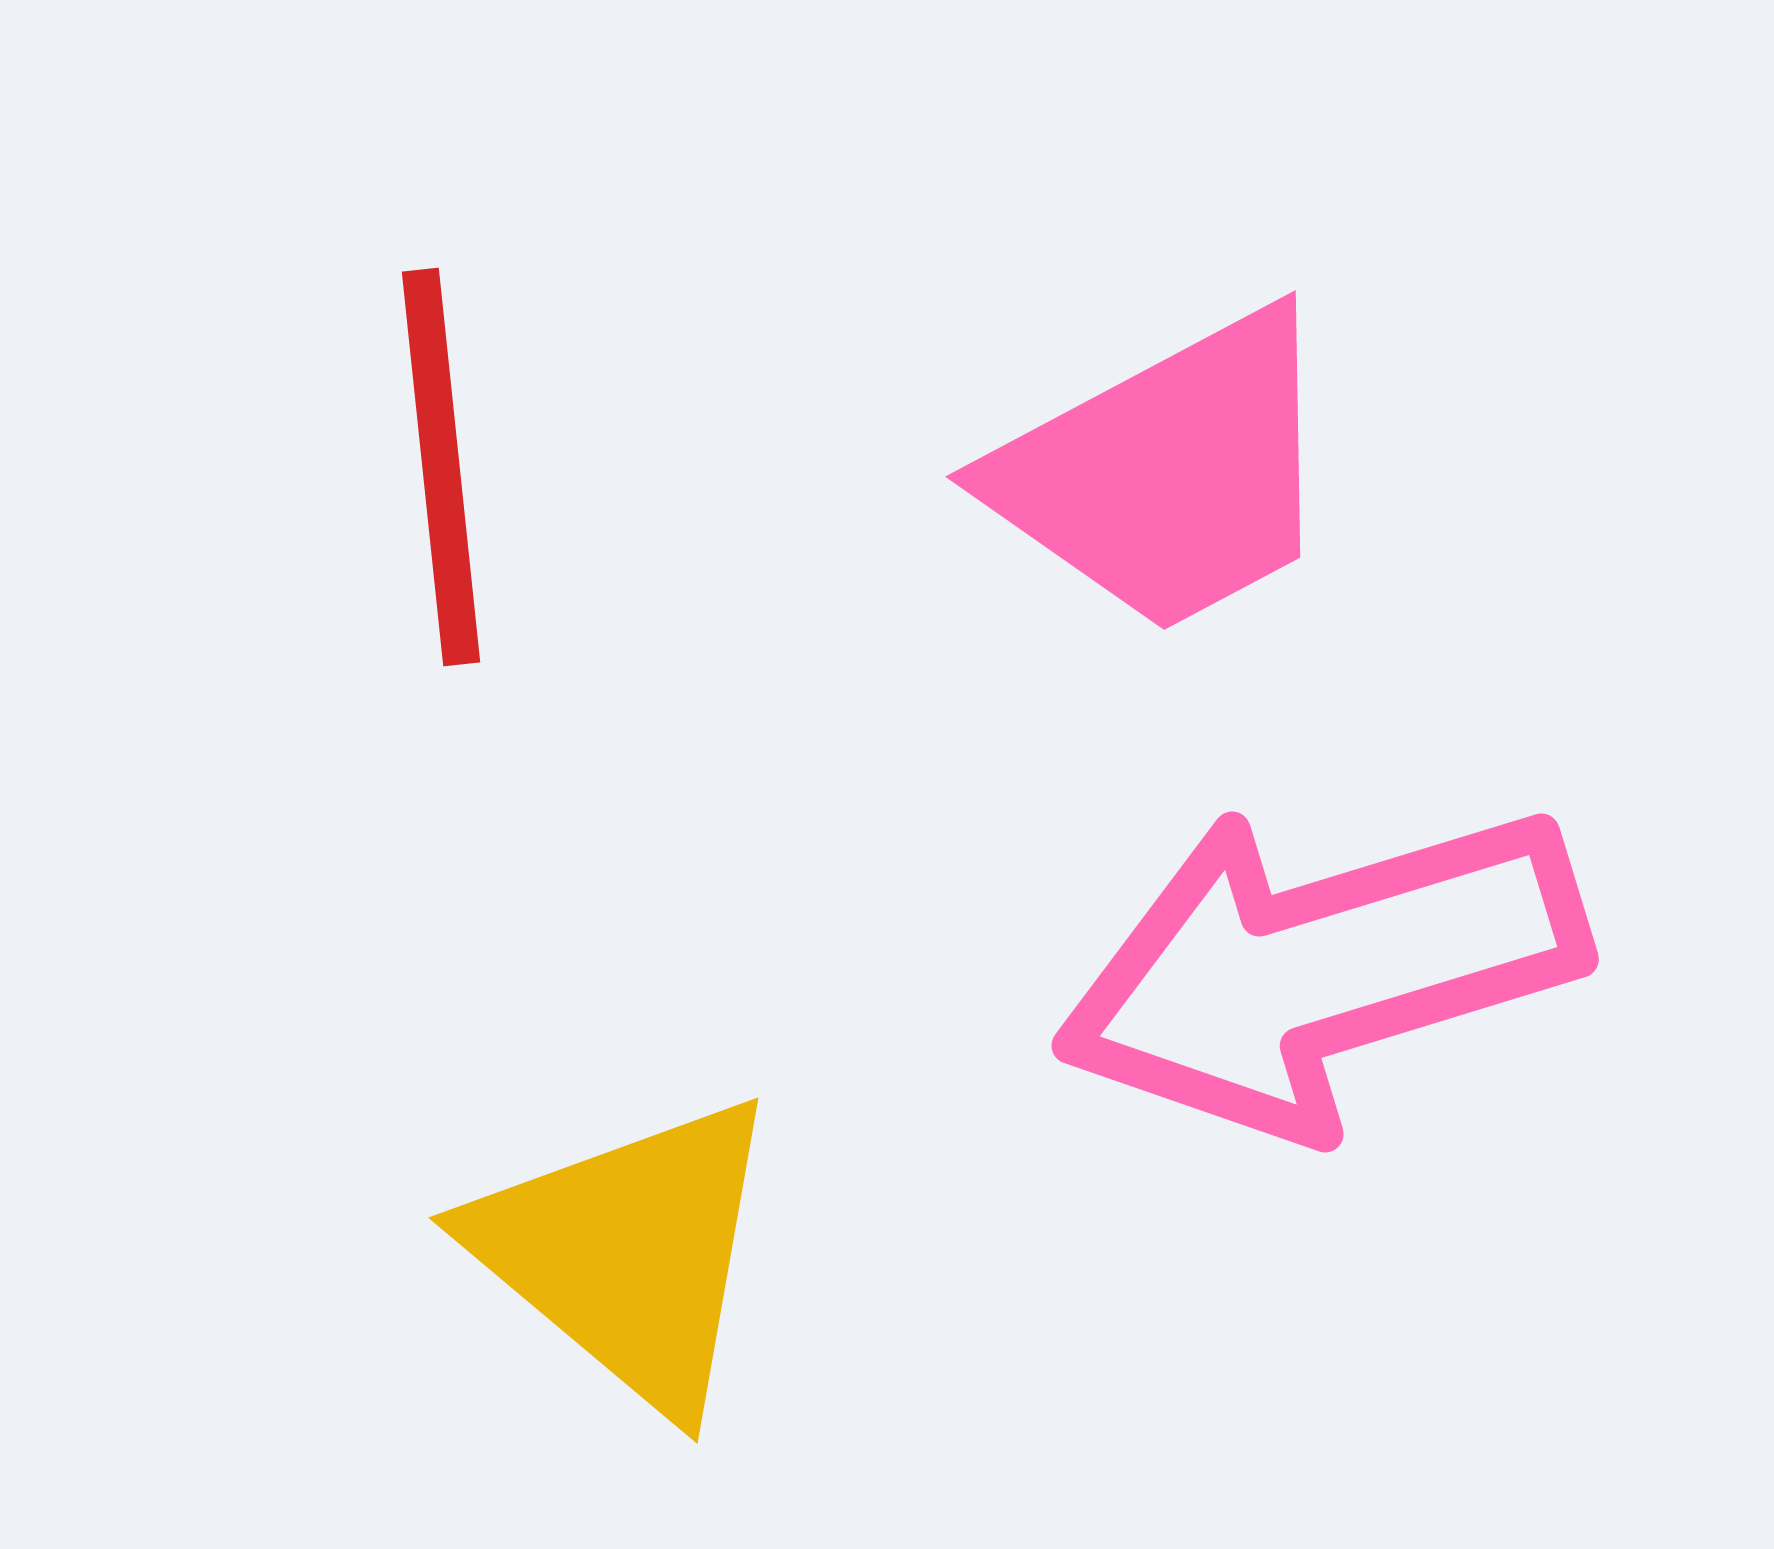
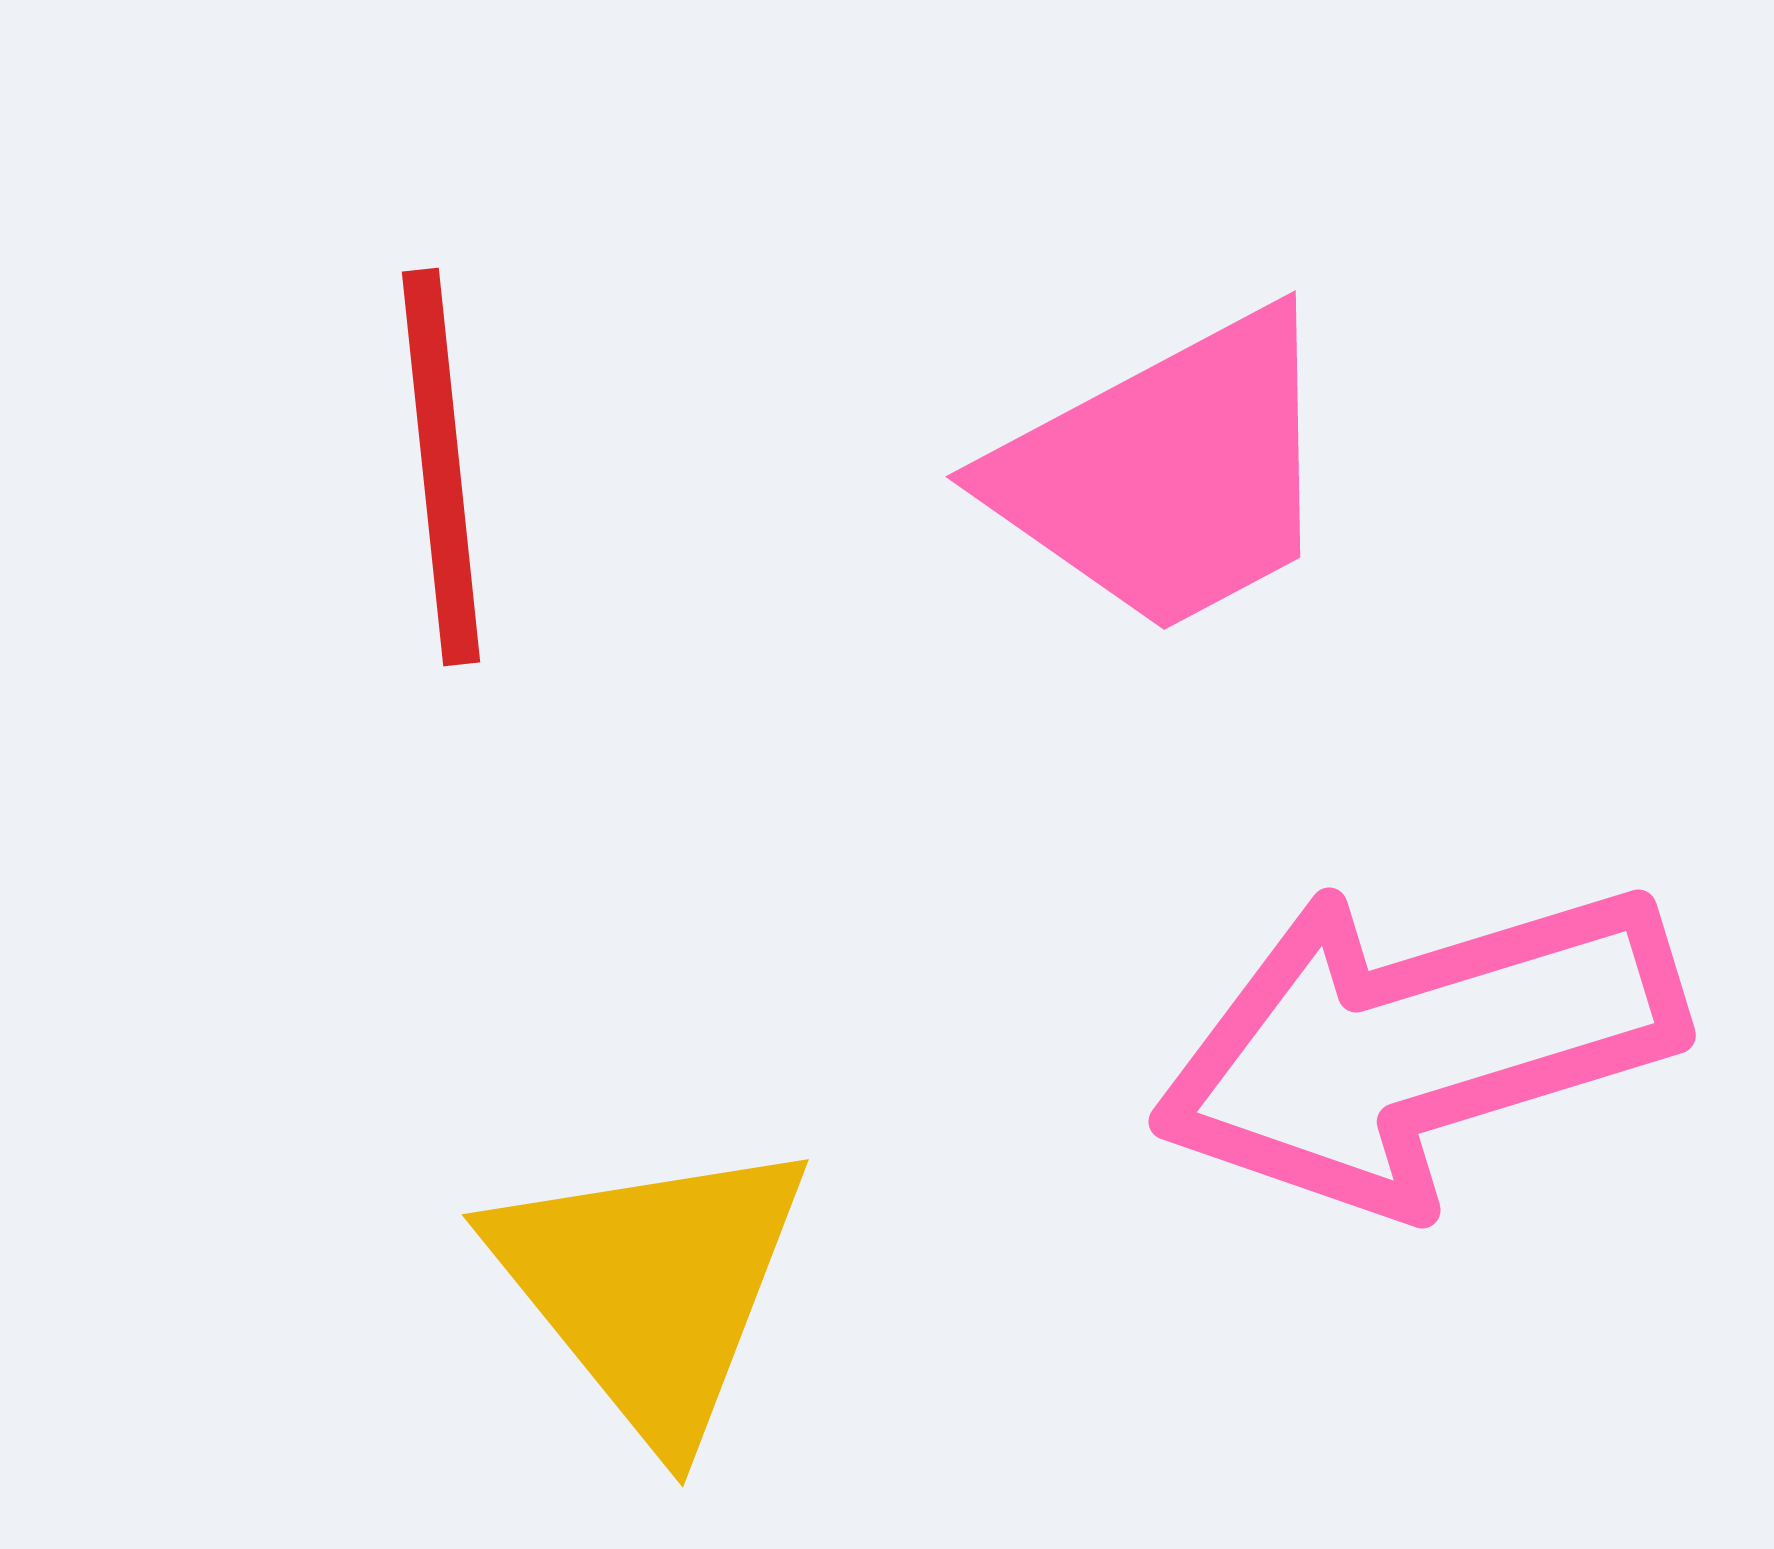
pink arrow: moved 97 px right, 76 px down
yellow triangle: moved 23 px right, 34 px down; rotated 11 degrees clockwise
